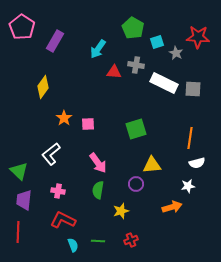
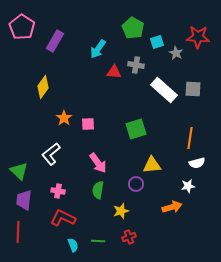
white rectangle: moved 7 px down; rotated 16 degrees clockwise
red L-shape: moved 2 px up
red cross: moved 2 px left, 3 px up
